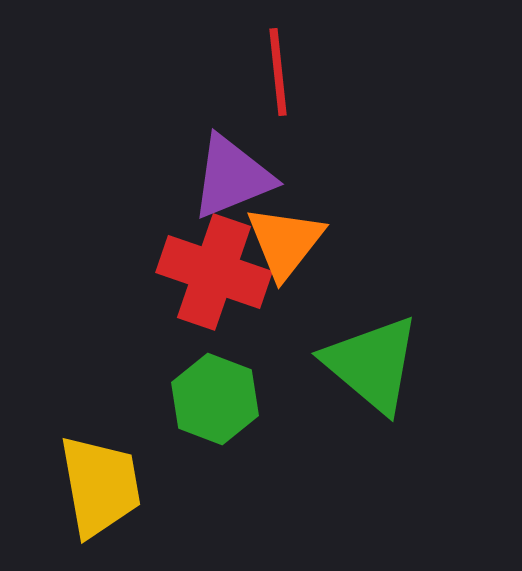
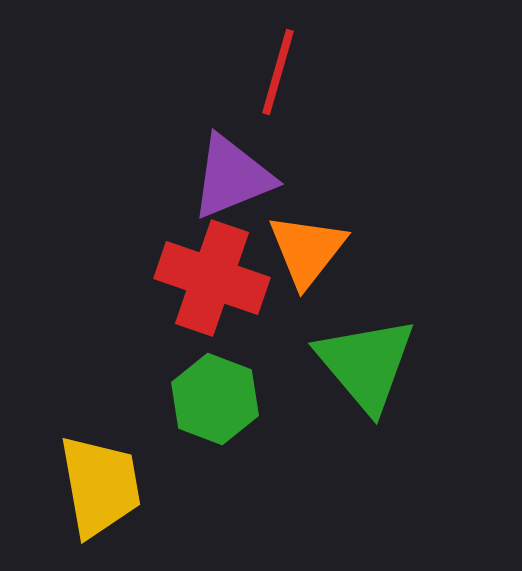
red line: rotated 22 degrees clockwise
orange triangle: moved 22 px right, 8 px down
red cross: moved 2 px left, 6 px down
green triangle: moved 6 px left; rotated 10 degrees clockwise
